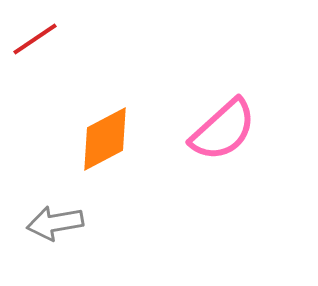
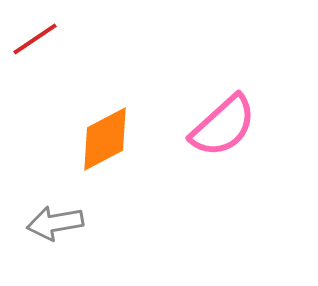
pink semicircle: moved 4 px up
